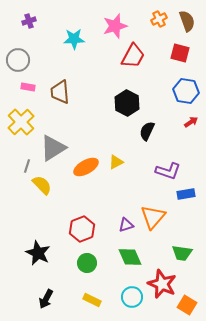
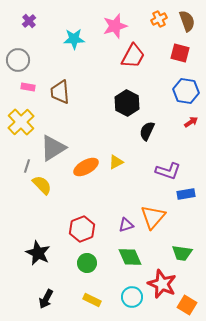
purple cross: rotated 24 degrees counterclockwise
